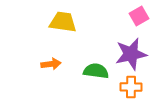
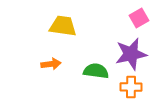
pink square: moved 2 px down
yellow trapezoid: moved 4 px down
